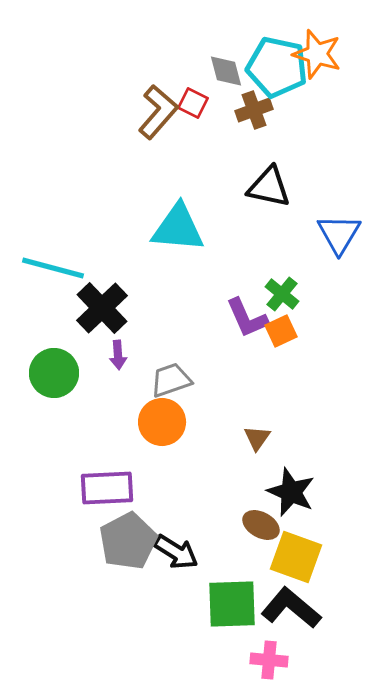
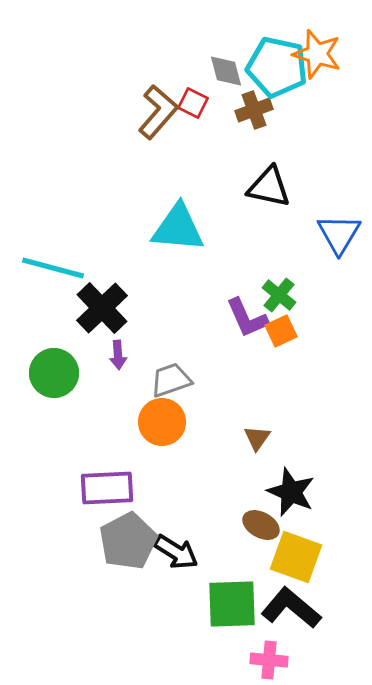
green cross: moved 3 px left, 1 px down
